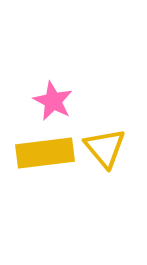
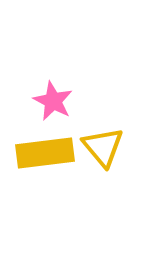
yellow triangle: moved 2 px left, 1 px up
